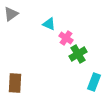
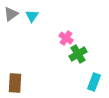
cyan triangle: moved 17 px left, 8 px up; rotated 40 degrees clockwise
